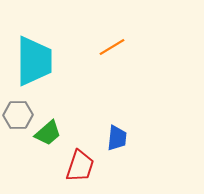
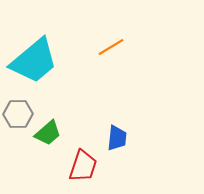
orange line: moved 1 px left
cyan trapezoid: rotated 50 degrees clockwise
gray hexagon: moved 1 px up
red trapezoid: moved 3 px right
